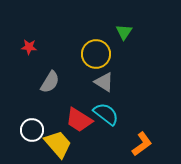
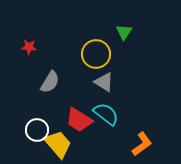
white circle: moved 5 px right
